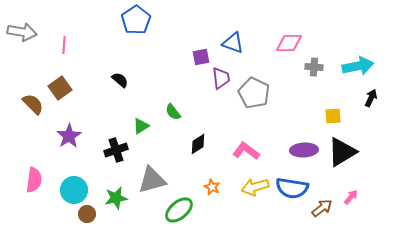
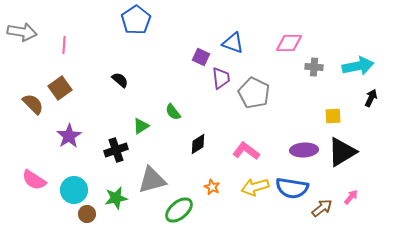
purple square: rotated 36 degrees clockwise
pink semicircle: rotated 115 degrees clockwise
